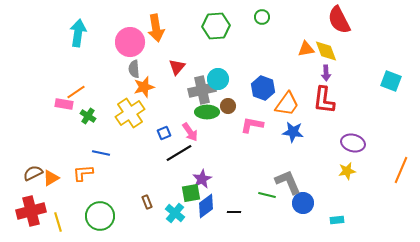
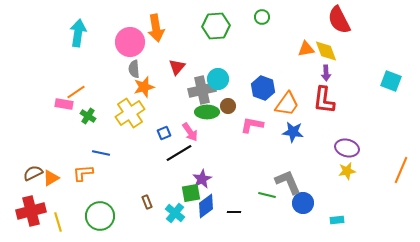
purple ellipse at (353, 143): moved 6 px left, 5 px down
